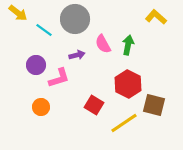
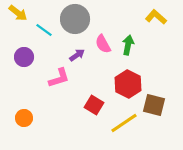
purple arrow: rotated 21 degrees counterclockwise
purple circle: moved 12 px left, 8 px up
orange circle: moved 17 px left, 11 px down
